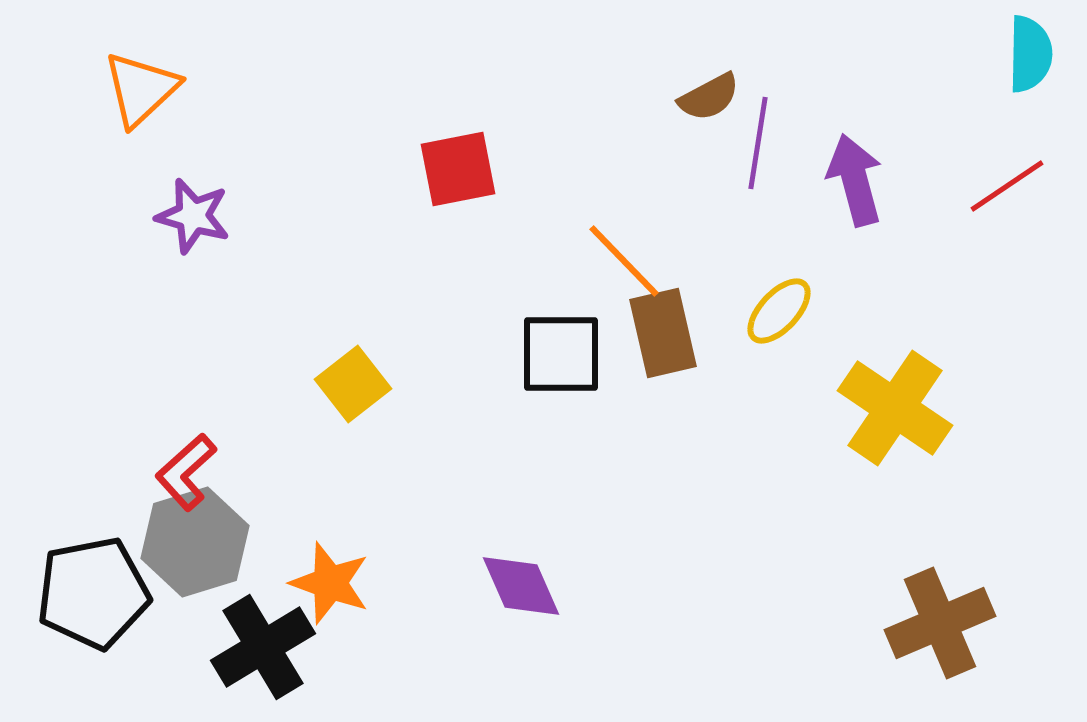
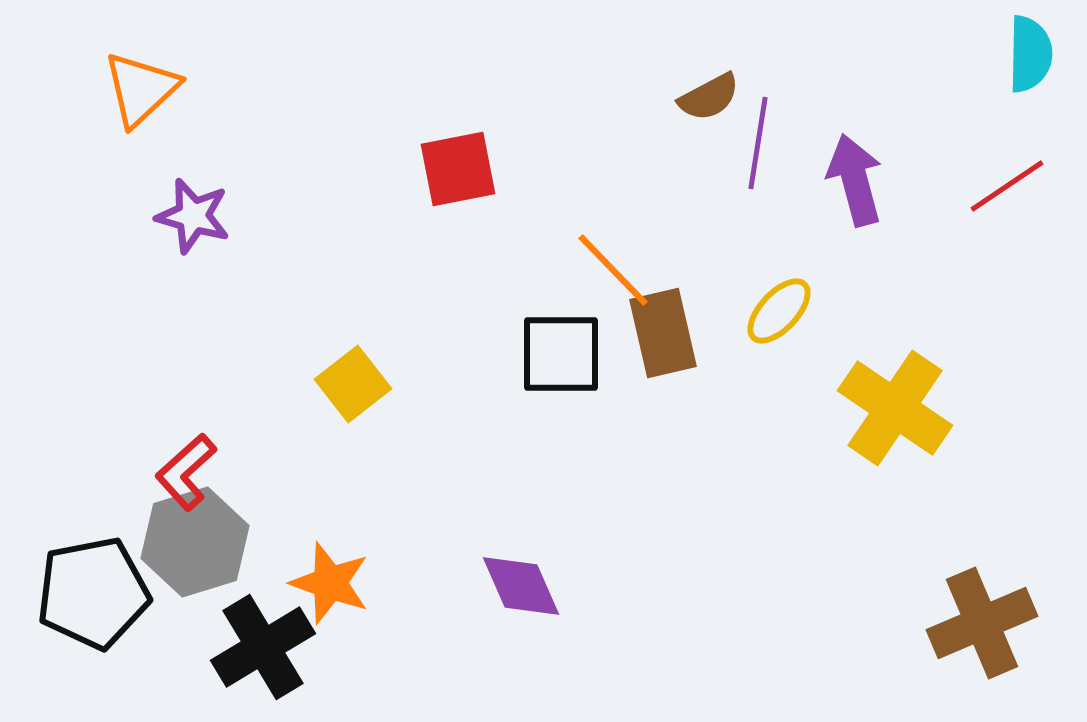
orange line: moved 11 px left, 9 px down
brown cross: moved 42 px right
